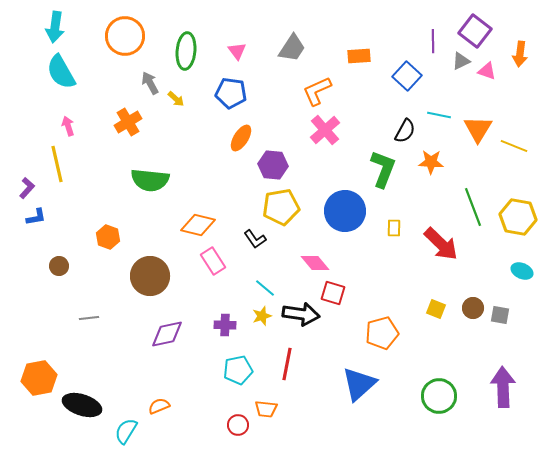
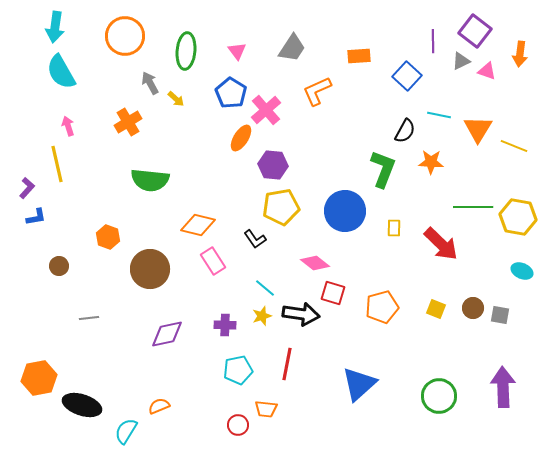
blue pentagon at (231, 93): rotated 24 degrees clockwise
pink cross at (325, 130): moved 59 px left, 20 px up
green line at (473, 207): rotated 69 degrees counterclockwise
pink diamond at (315, 263): rotated 12 degrees counterclockwise
brown circle at (150, 276): moved 7 px up
orange pentagon at (382, 333): moved 26 px up
